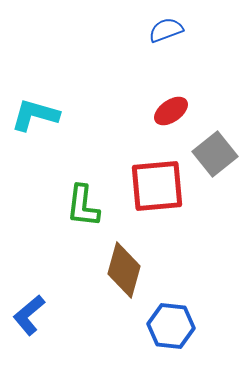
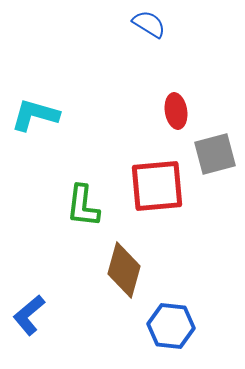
blue semicircle: moved 17 px left, 6 px up; rotated 52 degrees clockwise
red ellipse: moved 5 px right; rotated 64 degrees counterclockwise
gray square: rotated 24 degrees clockwise
